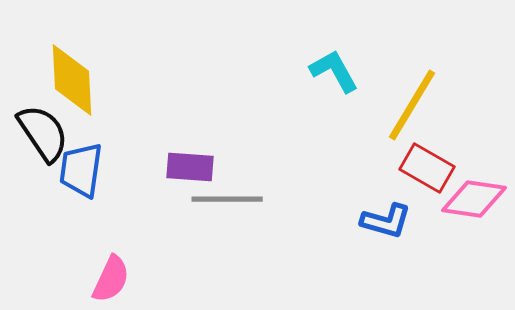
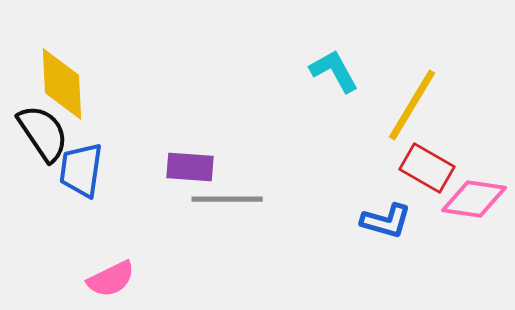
yellow diamond: moved 10 px left, 4 px down
pink semicircle: rotated 39 degrees clockwise
